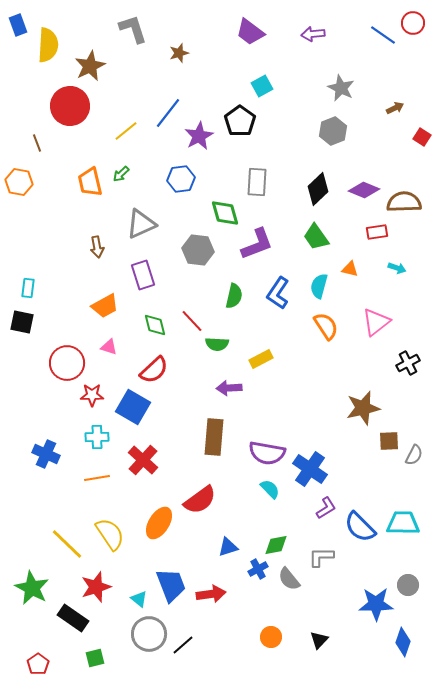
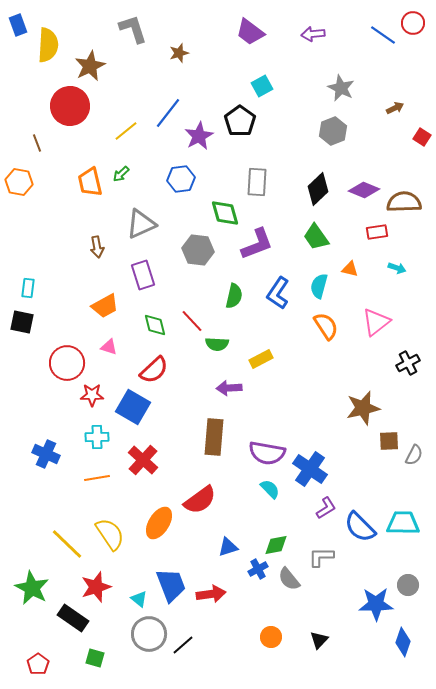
green square at (95, 658): rotated 30 degrees clockwise
